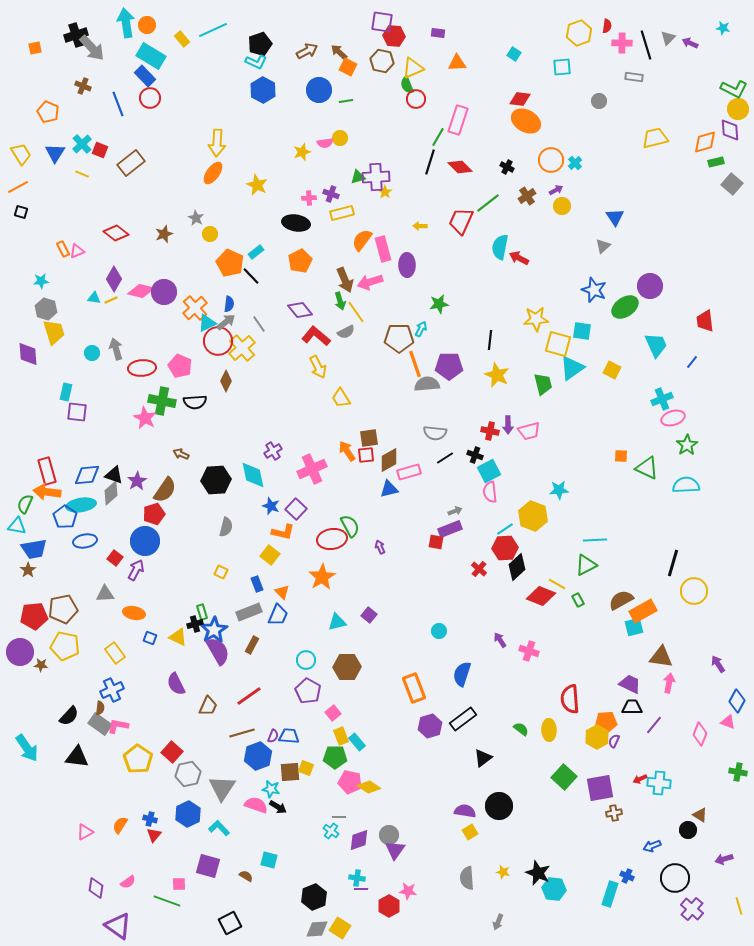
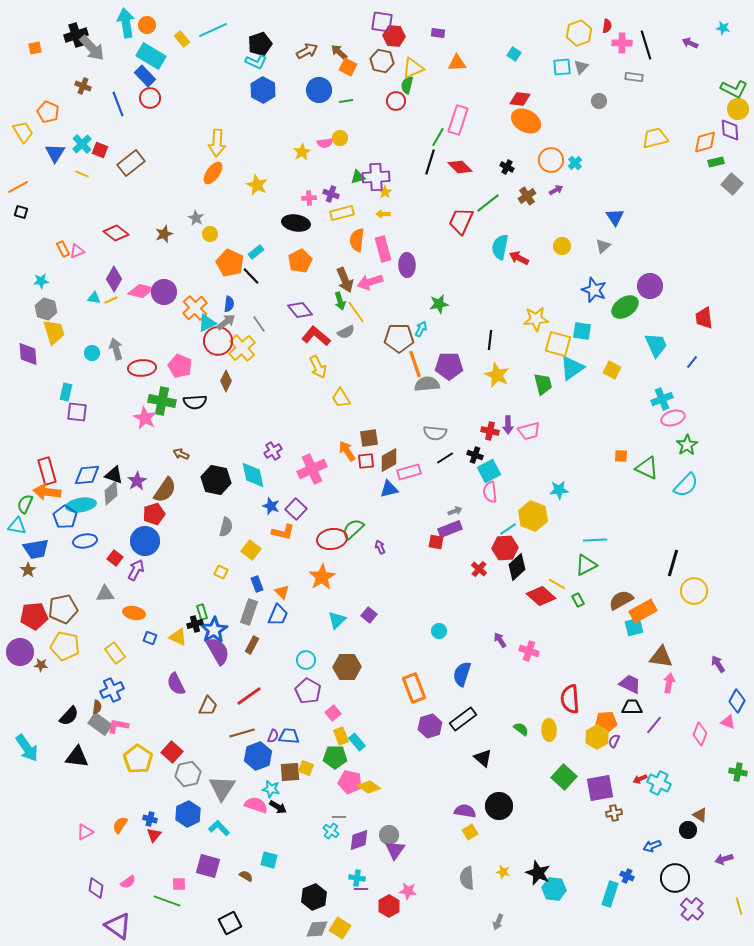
gray triangle at (668, 38): moved 87 px left, 29 px down
green semicircle at (407, 85): rotated 36 degrees clockwise
red circle at (416, 99): moved 20 px left, 2 px down
yellow star at (302, 152): rotated 12 degrees counterclockwise
yellow trapezoid at (21, 154): moved 2 px right, 22 px up
yellow circle at (562, 206): moved 40 px down
yellow arrow at (420, 226): moved 37 px left, 12 px up
orange semicircle at (362, 240): moved 5 px left; rotated 30 degrees counterclockwise
red trapezoid at (705, 321): moved 1 px left, 3 px up
red square at (366, 455): moved 6 px down
black hexagon at (216, 480): rotated 16 degrees clockwise
cyan semicircle at (686, 485): rotated 136 degrees clockwise
green semicircle at (350, 526): moved 3 px right, 3 px down; rotated 105 degrees counterclockwise
cyan line at (505, 529): moved 3 px right
blue trapezoid at (34, 549): moved 2 px right
yellow square at (270, 555): moved 19 px left, 5 px up
red diamond at (541, 596): rotated 20 degrees clockwise
gray rectangle at (249, 612): rotated 50 degrees counterclockwise
cyan triangle at (337, 622): moved 2 px up; rotated 30 degrees counterclockwise
brown semicircle at (100, 708): moved 3 px left, 1 px up
black triangle at (483, 758): rotated 42 degrees counterclockwise
cyan cross at (659, 783): rotated 20 degrees clockwise
